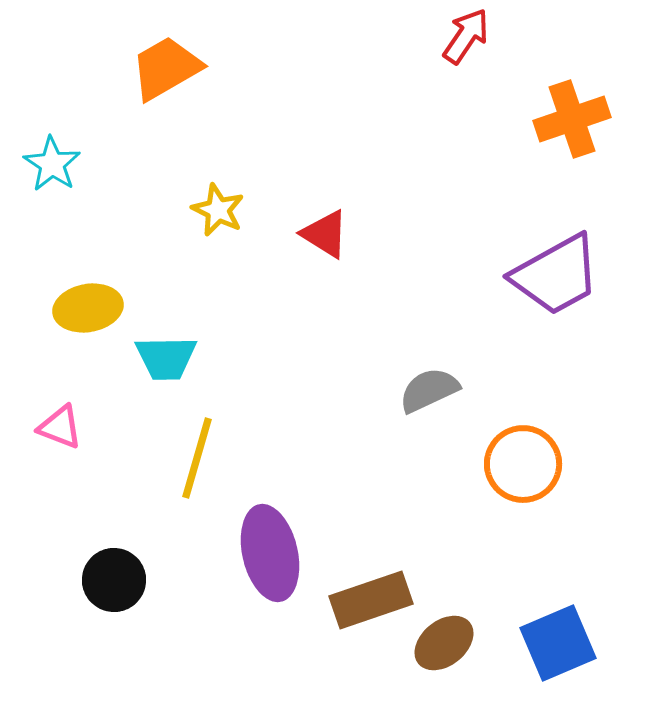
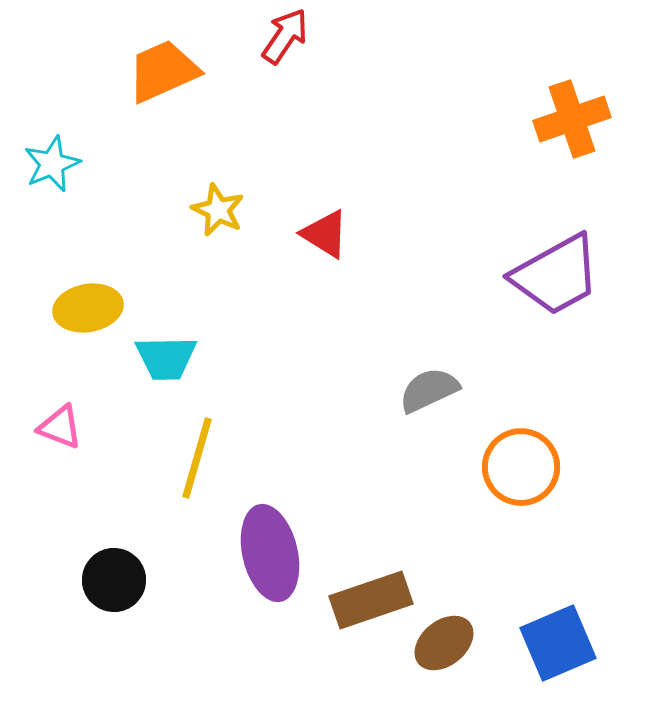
red arrow: moved 181 px left
orange trapezoid: moved 3 px left, 3 px down; rotated 6 degrees clockwise
cyan star: rotated 16 degrees clockwise
orange circle: moved 2 px left, 3 px down
